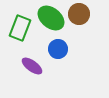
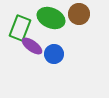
green ellipse: rotated 16 degrees counterclockwise
blue circle: moved 4 px left, 5 px down
purple ellipse: moved 20 px up
